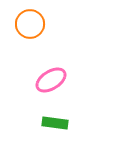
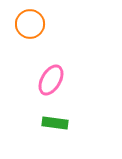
pink ellipse: rotated 28 degrees counterclockwise
